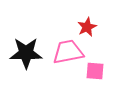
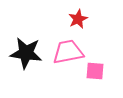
red star: moved 9 px left, 8 px up
black star: rotated 8 degrees clockwise
